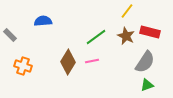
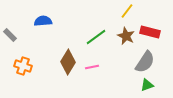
pink line: moved 6 px down
